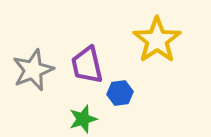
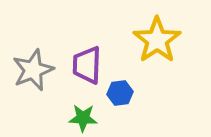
purple trapezoid: rotated 15 degrees clockwise
green star: moved 1 px up; rotated 20 degrees clockwise
